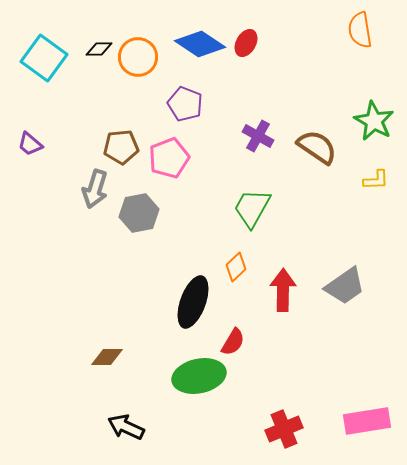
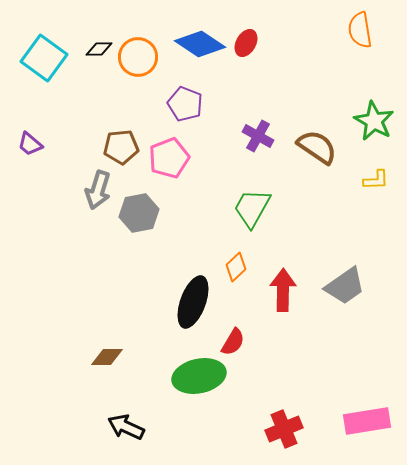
gray arrow: moved 3 px right, 1 px down
